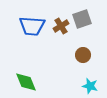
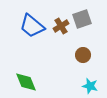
blue trapezoid: rotated 36 degrees clockwise
